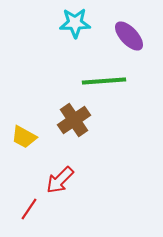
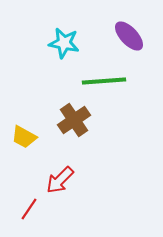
cyan star: moved 11 px left, 20 px down; rotated 12 degrees clockwise
